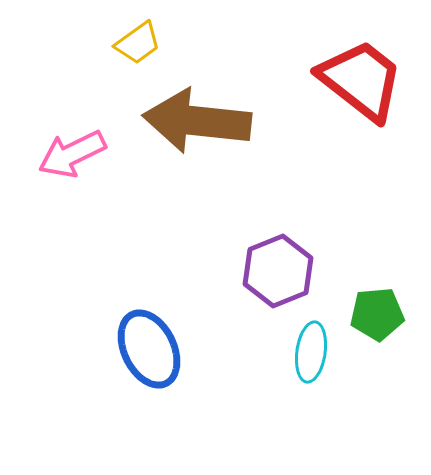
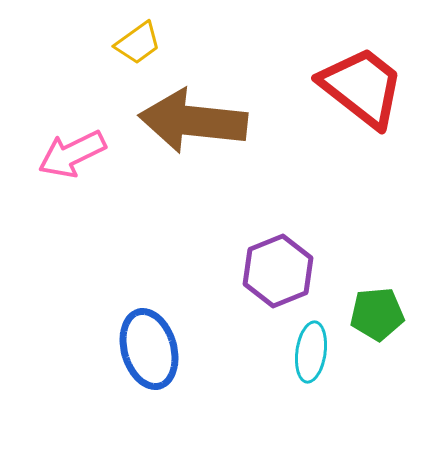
red trapezoid: moved 1 px right, 7 px down
brown arrow: moved 4 px left
blue ellipse: rotated 10 degrees clockwise
